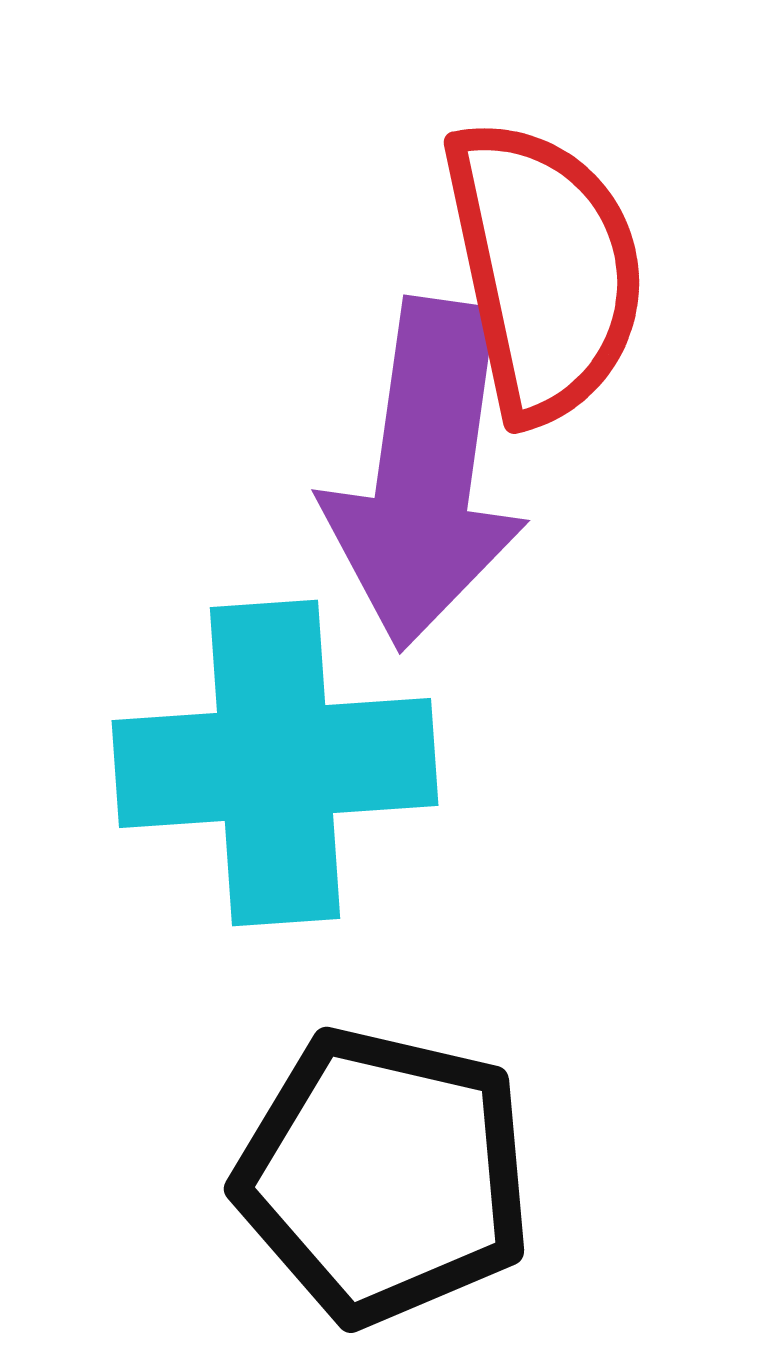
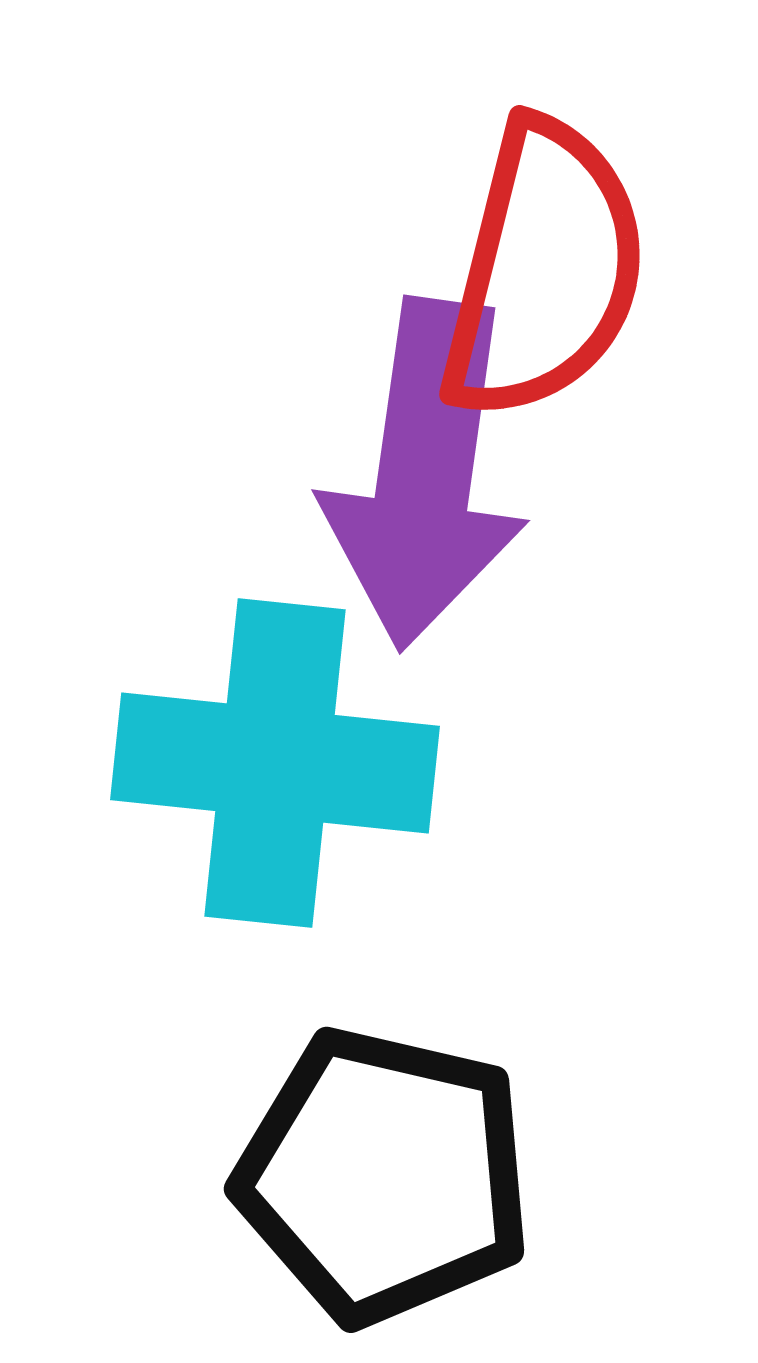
red semicircle: rotated 26 degrees clockwise
cyan cross: rotated 10 degrees clockwise
